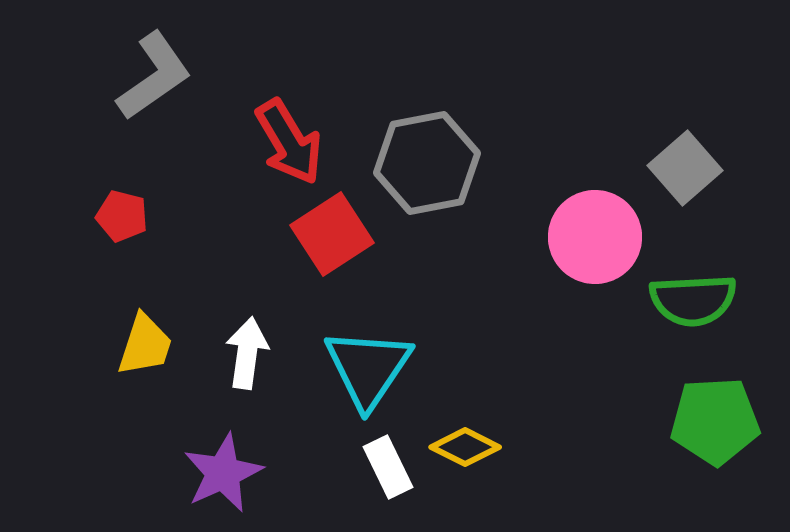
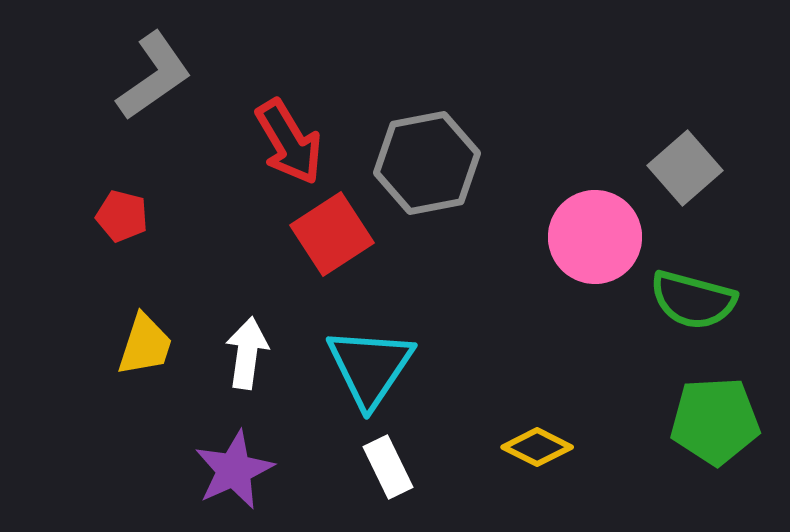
green semicircle: rotated 18 degrees clockwise
cyan triangle: moved 2 px right, 1 px up
yellow diamond: moved 72 px right
purple star: moved 11 px right, 3 px up
